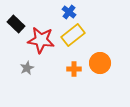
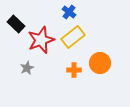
yellow rectangle: moved 2 px down
red star: rotated 28 degrees counterclockwise
orange cross: moved 1 px down
